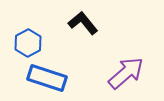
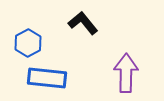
purple arrow: rotated 48 degrees counterclockwise
blue rectangle: rotated 12 degrees counterclockwise
